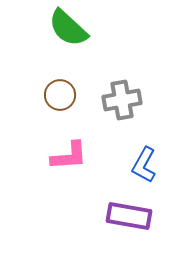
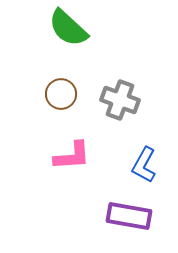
brown circle: moved 1 px right, 1 px up
gray cross: moved 2 px left; rotated 30 degrees clockwise
pink L-shape: moved 3 px right
